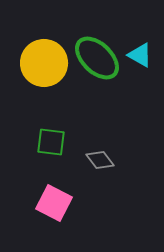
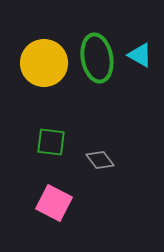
green ellipse: rotated 36 degrees clockwise
